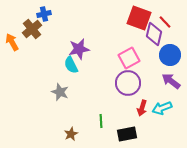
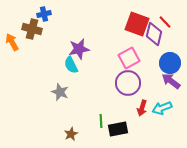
red square: moved 2 px left, 6 px down
brown cross: rotated 36 degrees counterclockwise
blue circle: moved 8 px down
black rectangle: moved 9 px left, 5 px up
